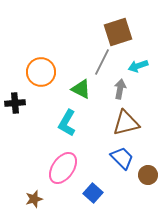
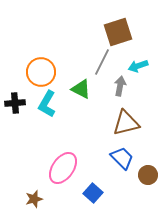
gray arrow: moved 3 px up
cyan L-shape: moved 20 px left, 19 px up
